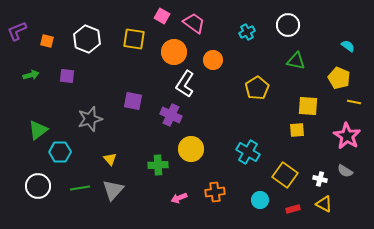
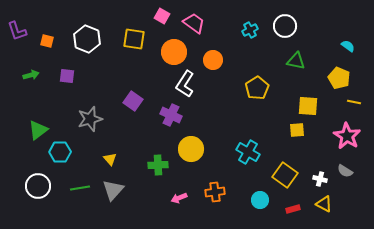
white circle at (288, 25): moved 3 px left, 1 px down
purple L-shape at (17, 31): rotated 85 degrees counterclockwise
cyan cross at (247, 32): moved 3 px right, 2 px up
purple square at (133, 101): rotated 24 degrees clockwise
